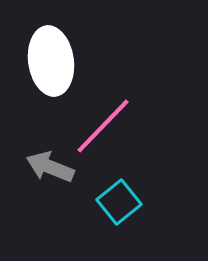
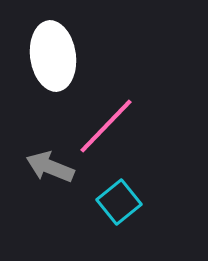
white ellipse: moved 2 px right, 5 px up
pink line: moved 3 px right
